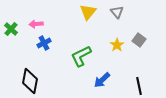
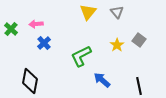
blue cross: rotated 16 degrees counterclockwise
blue arrow: rotated 84 degrees clockwise
